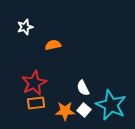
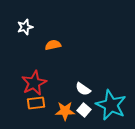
white semicircle: moved 1 px down; rotated 28 degrees counterclockwise
